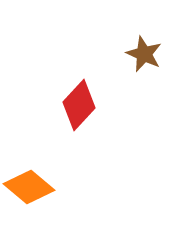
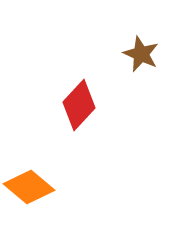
brown star: moved 3 px left
